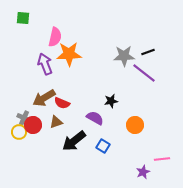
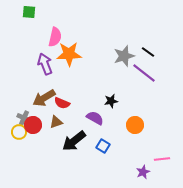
green square: moved 6 px right, 6 px up
black line: rotated 56 degrees clockwise
gray star: rotated 15 degrees counterclockwise
